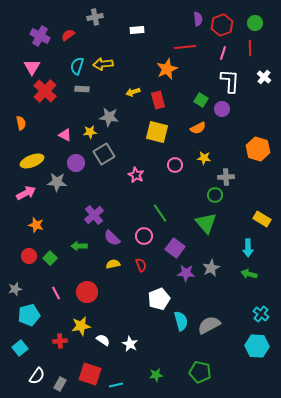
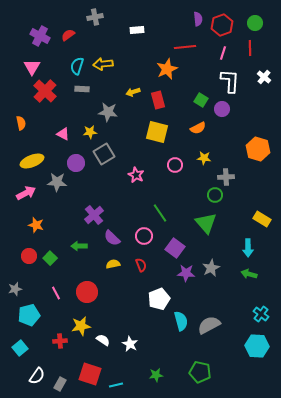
gray star at (109, 117): moved 1 px left, 5 px up
pink triangle at (65, 135): moved 2 px left, 1 px up
